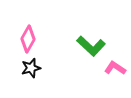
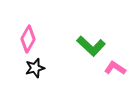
black star: moved 4 px right
